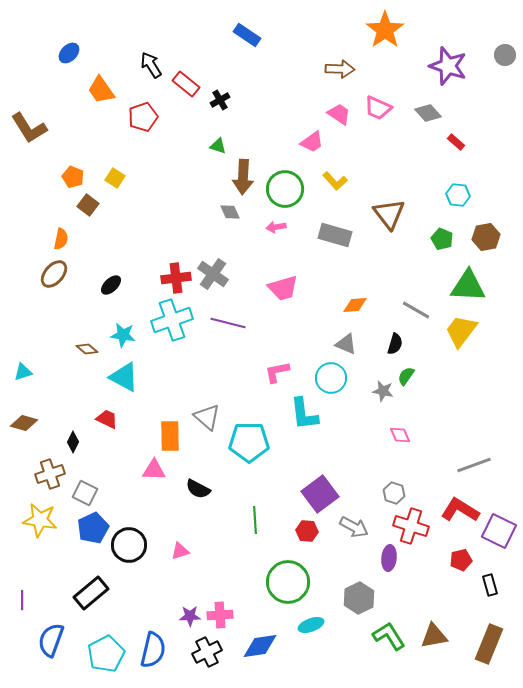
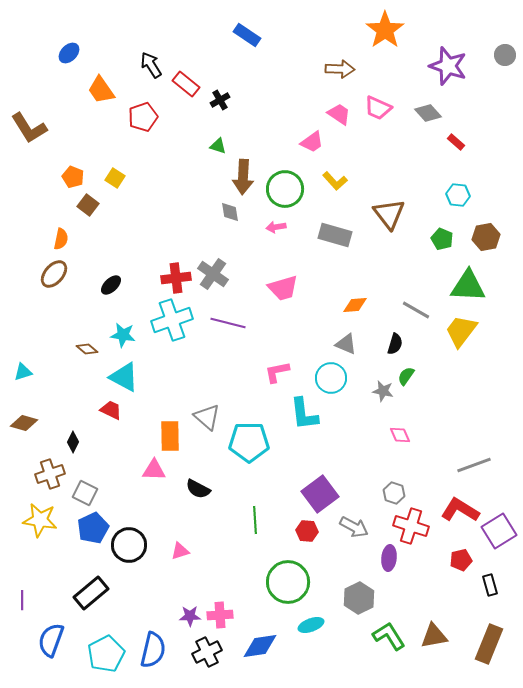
gray diamond at (230, 212): rotated 15 degrees clockwise
red trapezoid at (107, 419): moved 4 px right, 9 px up
purple square at (499, 531): rotated 32 degrees clockwise
